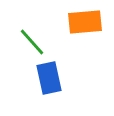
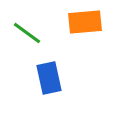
green line: moved 5 px left, 9 px up; rotated 12 degrees counterclockwise
